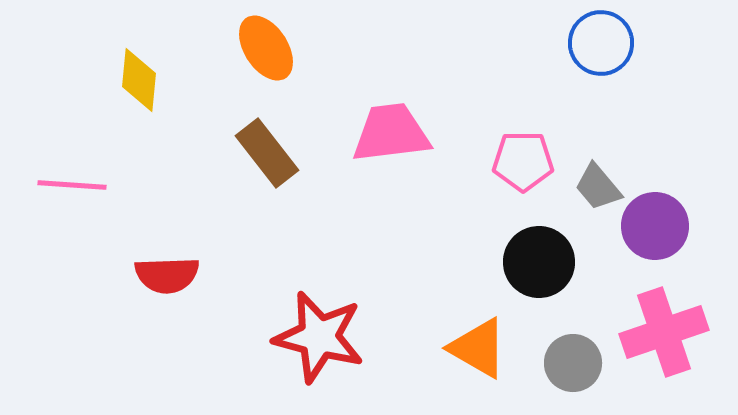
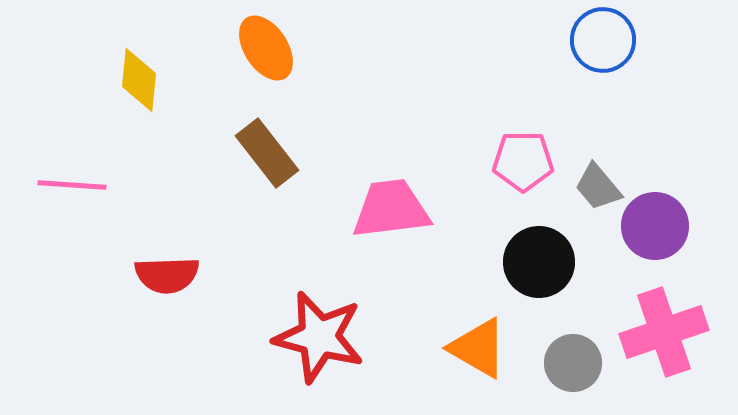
blue circle: moved 2 px right, 3 px up
pink trapezoid: moved 76 px down
